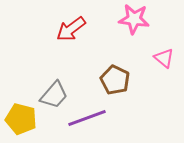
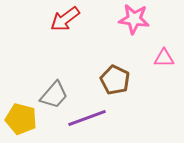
red arrow: moved 6 px left, 10 px up
pink triangle: rotated 40 degrees counterclockwise
